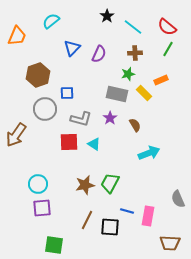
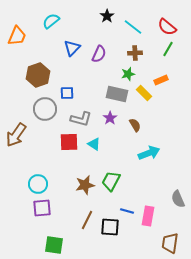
green trapezoid: moved 1 px right, 2 px up
brown trapezoid: rotated 95 degrees clockwise
